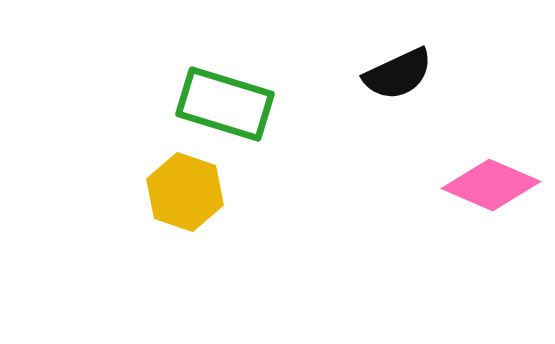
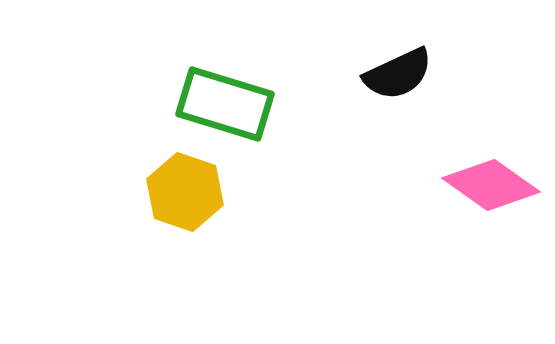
pink diamond: rotated 12 degrees clockwise
